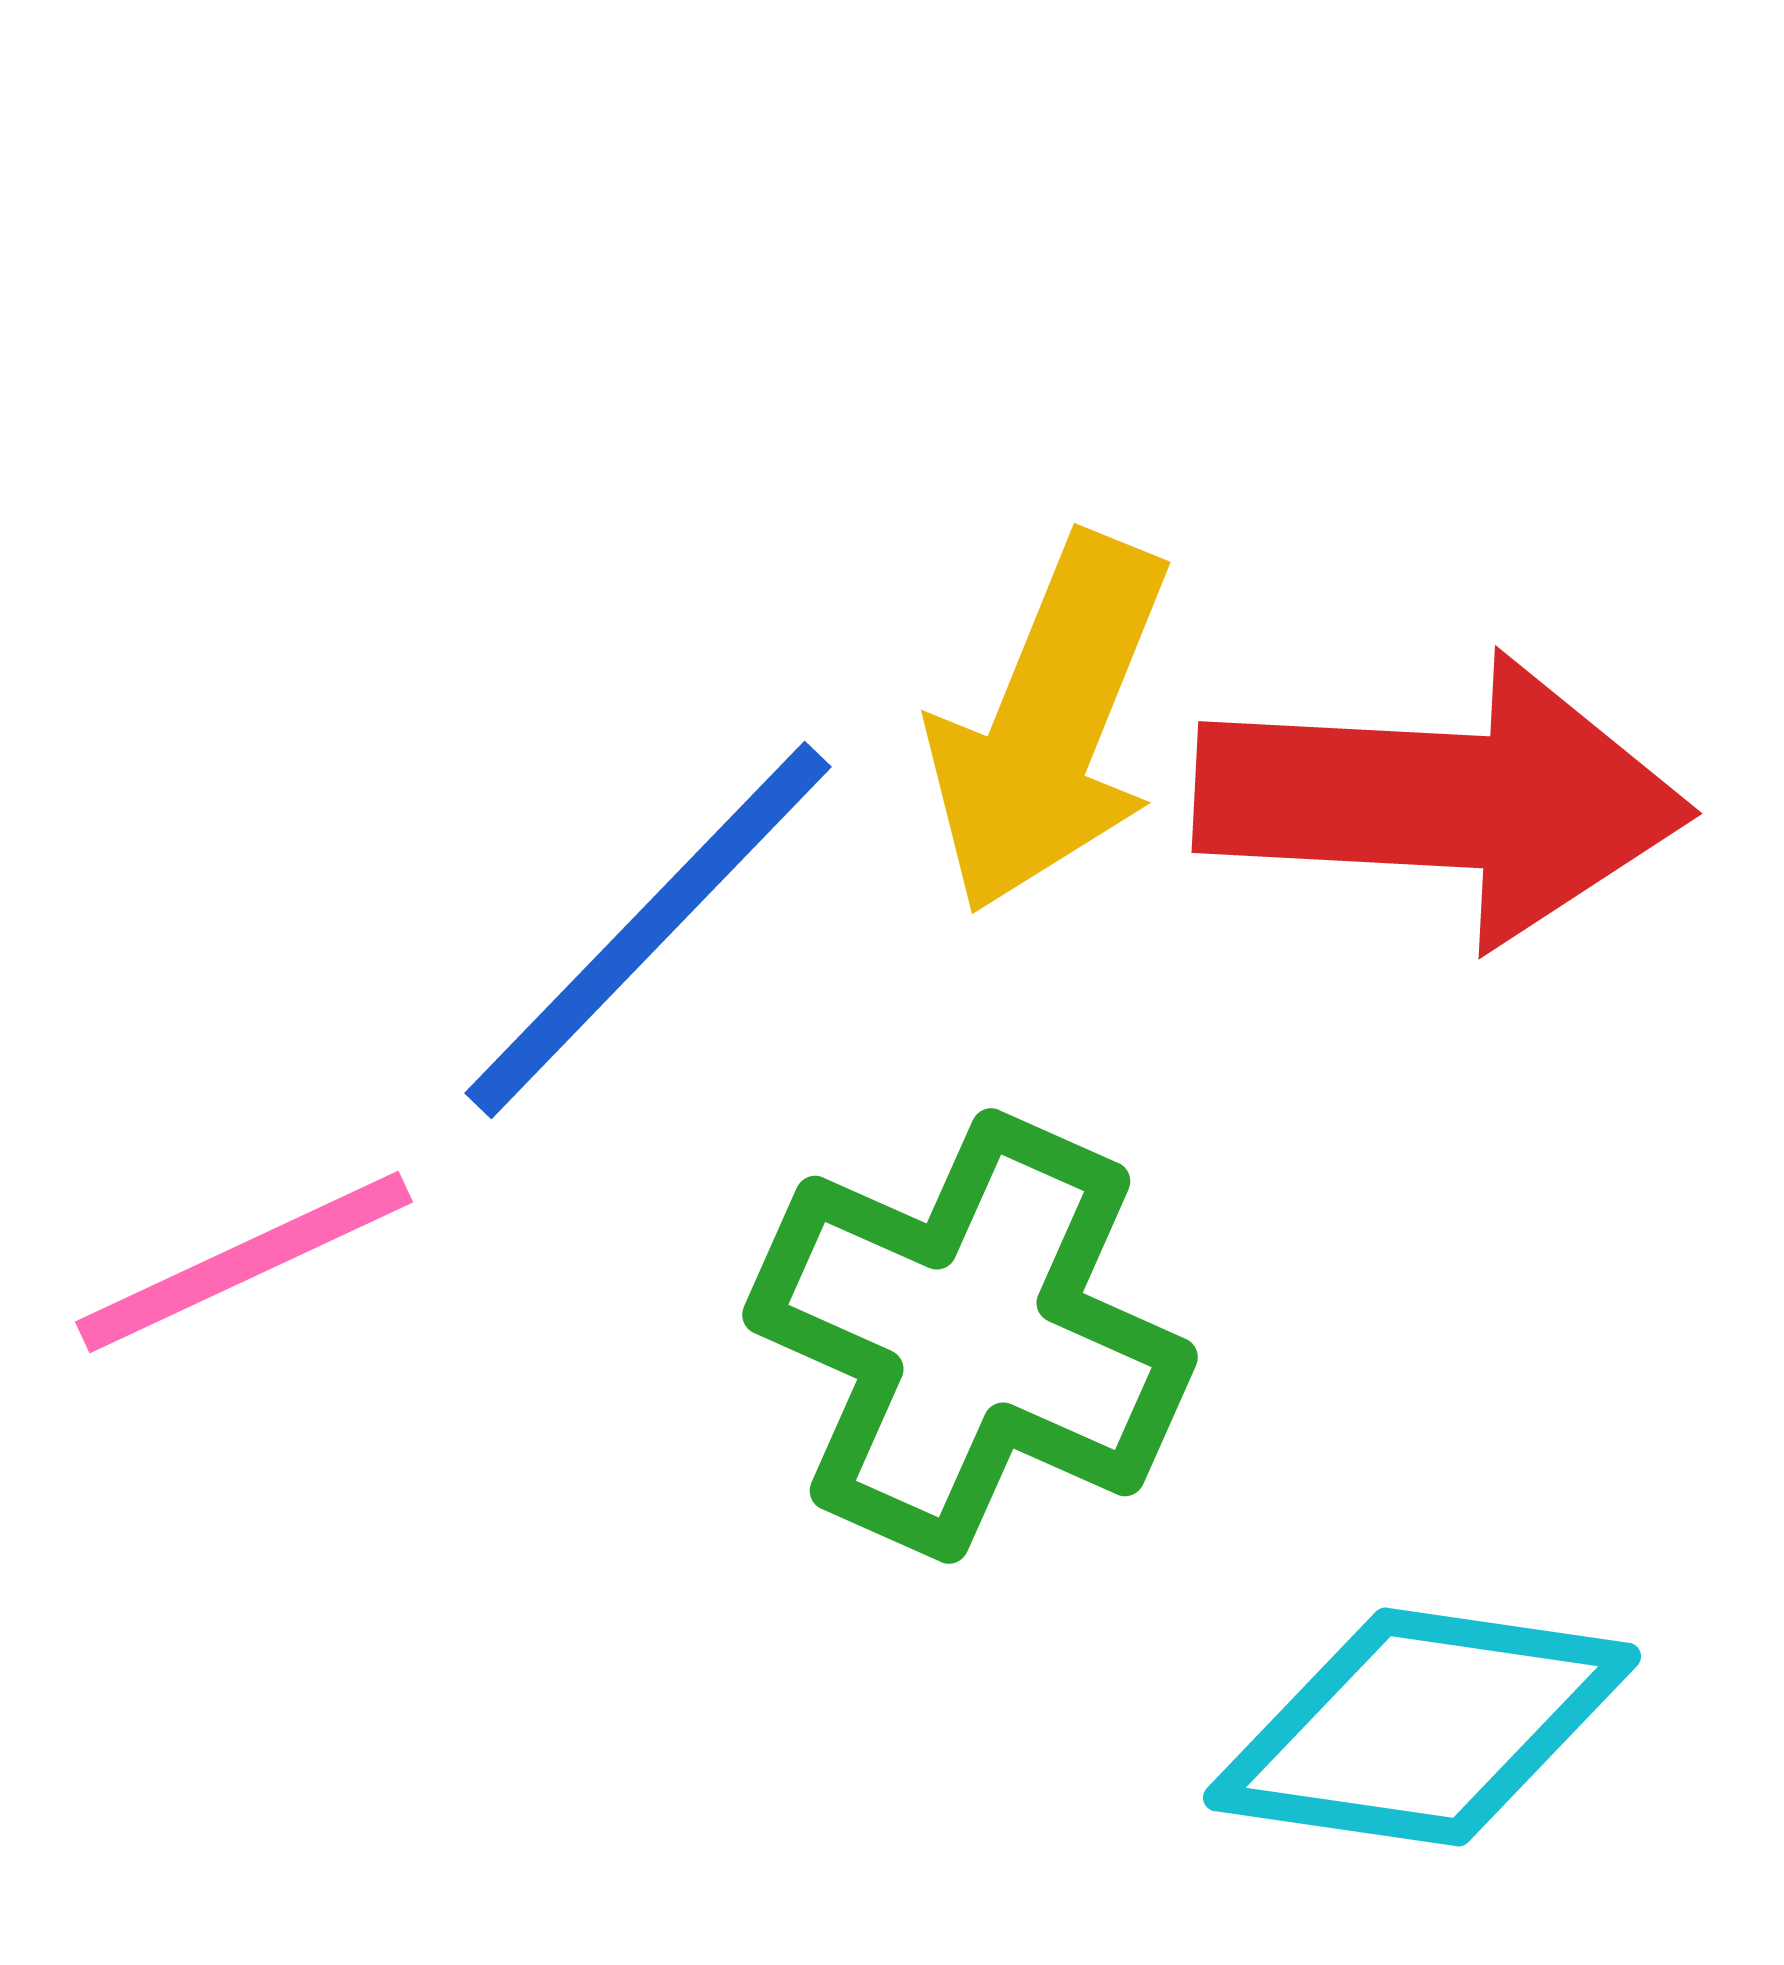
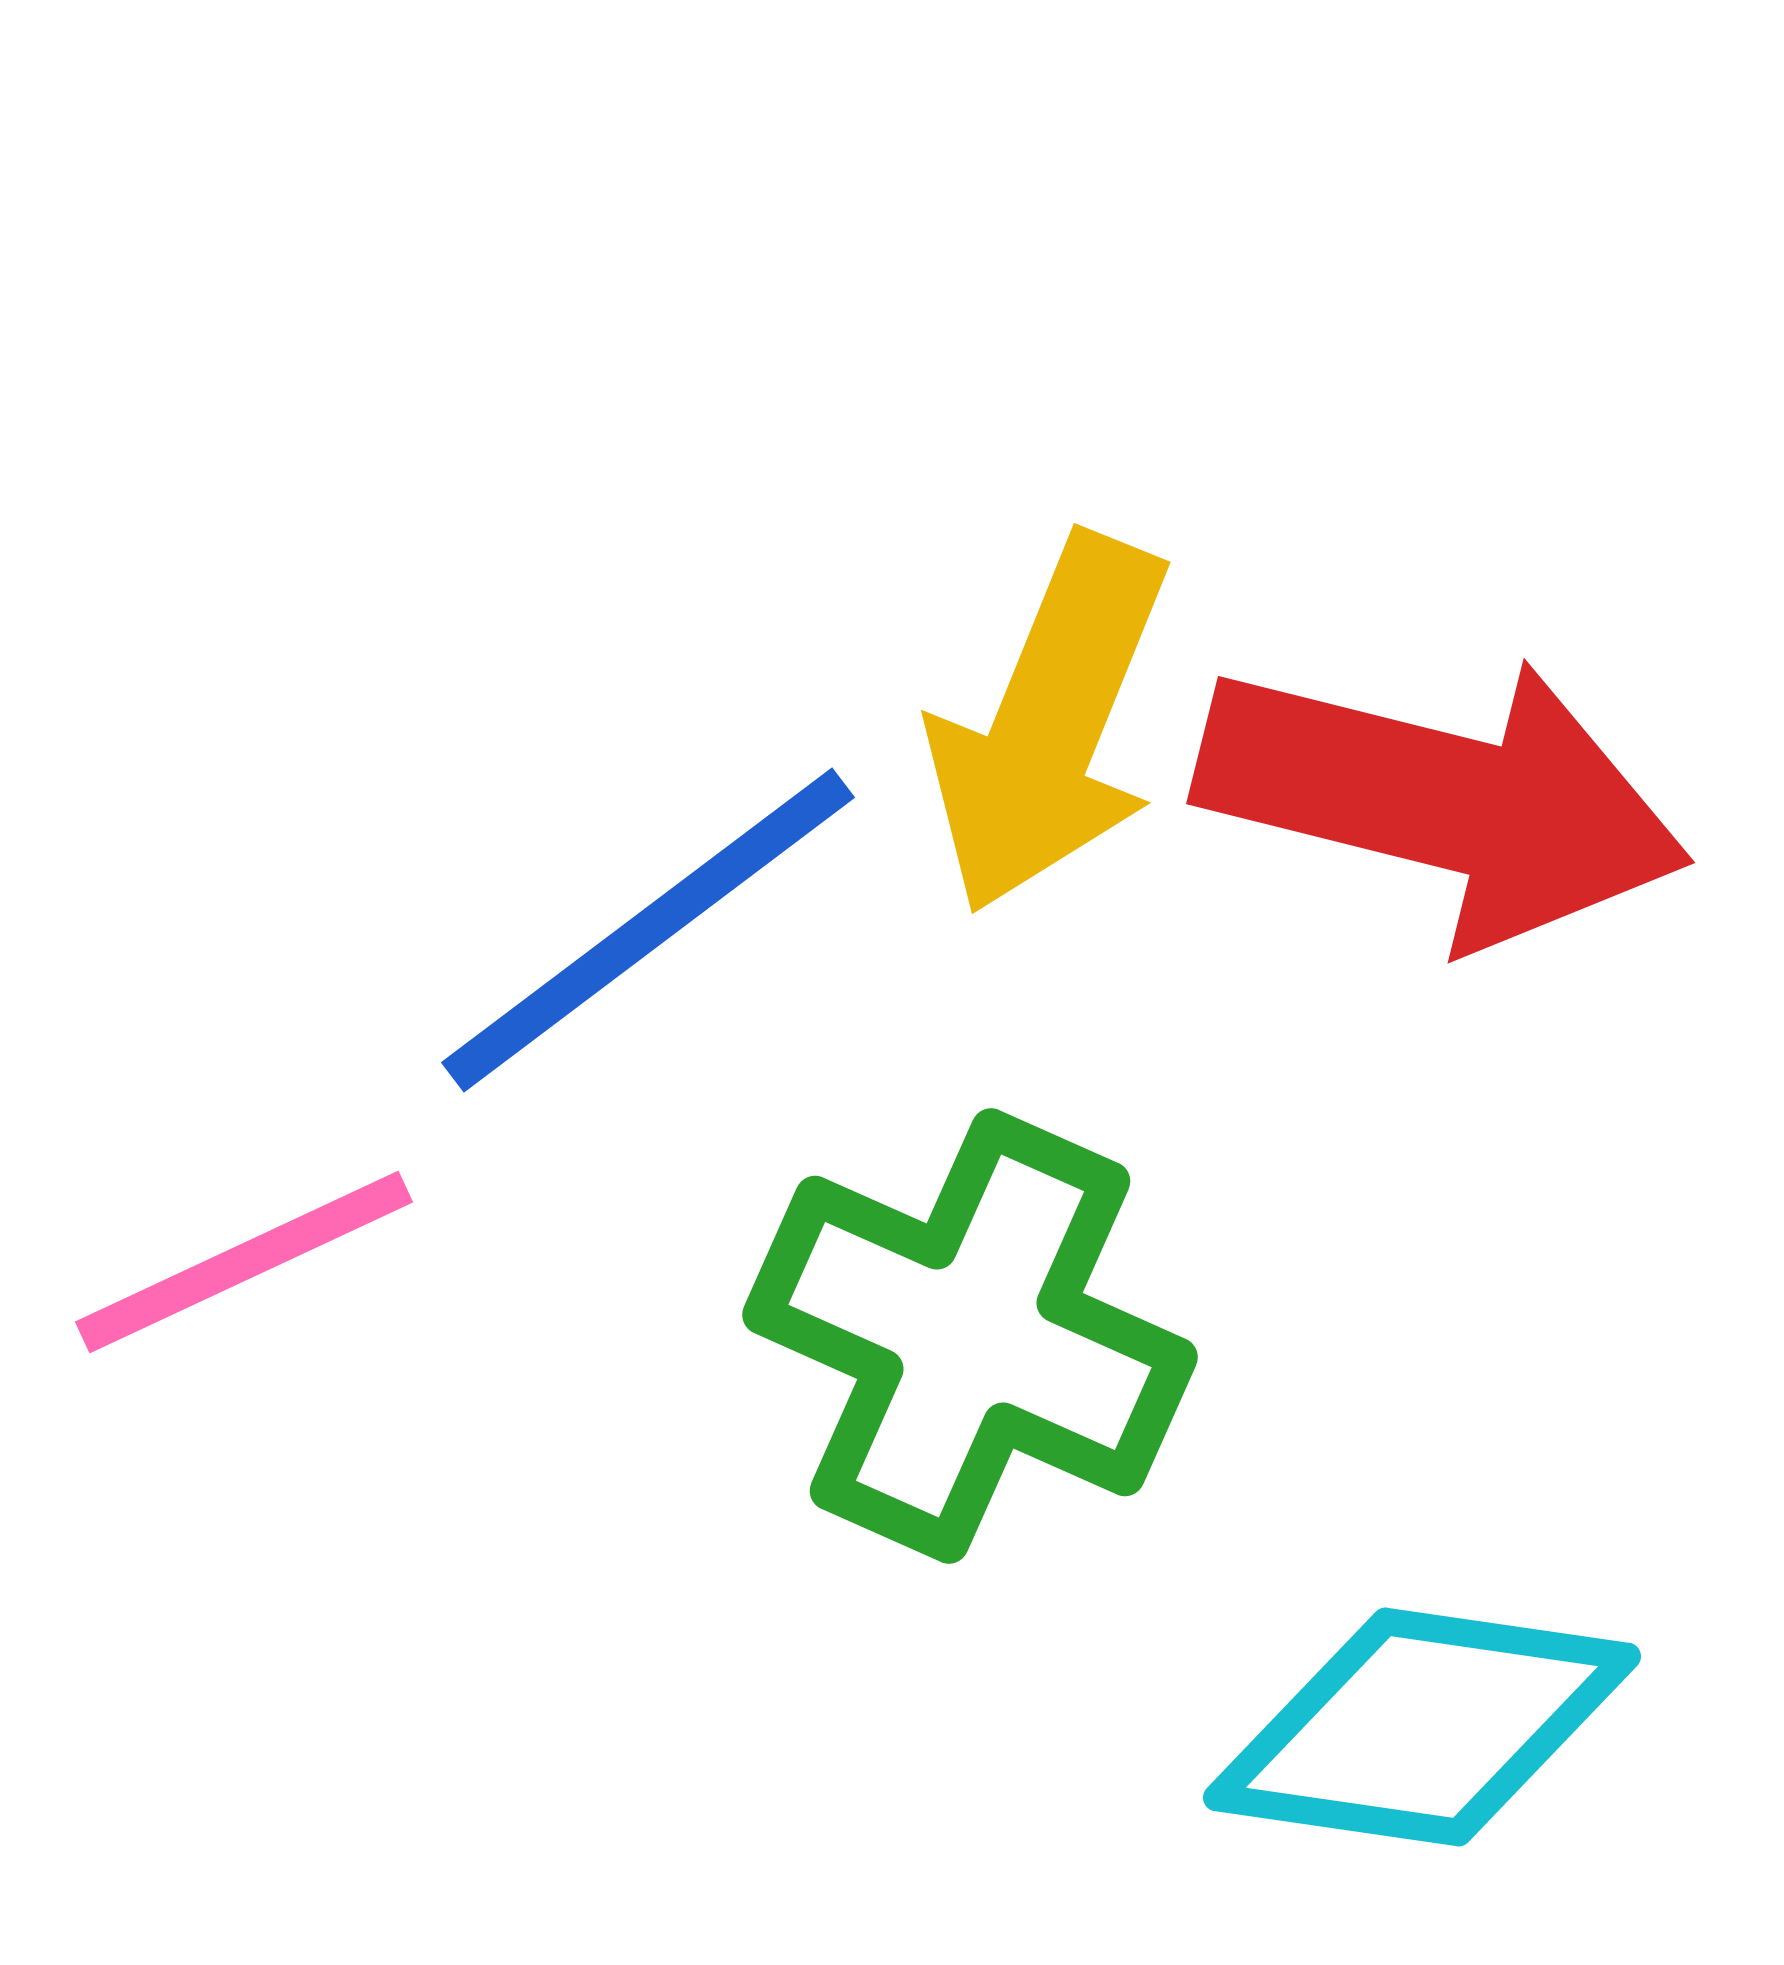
red arrow: rotated 11 degrees clockwise
blue line: rotated 9 degrees clockwise
